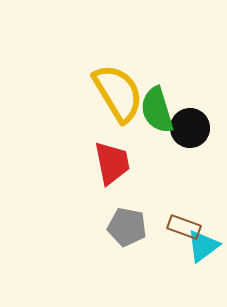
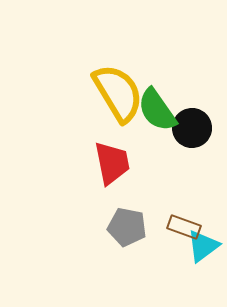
green semicircle: rotated 18 degrees counterclockwise
black circle: moved 2 px right
